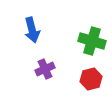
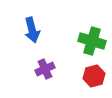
red hexagon: moved 3 px right, 3 px up
